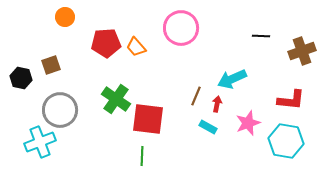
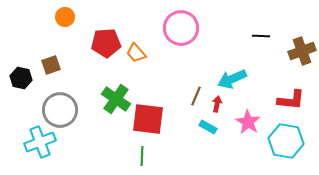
orange trapezoid: moved 6 px down
pink star: moved 1 px up; rotated 20 degrees counterclockwise
